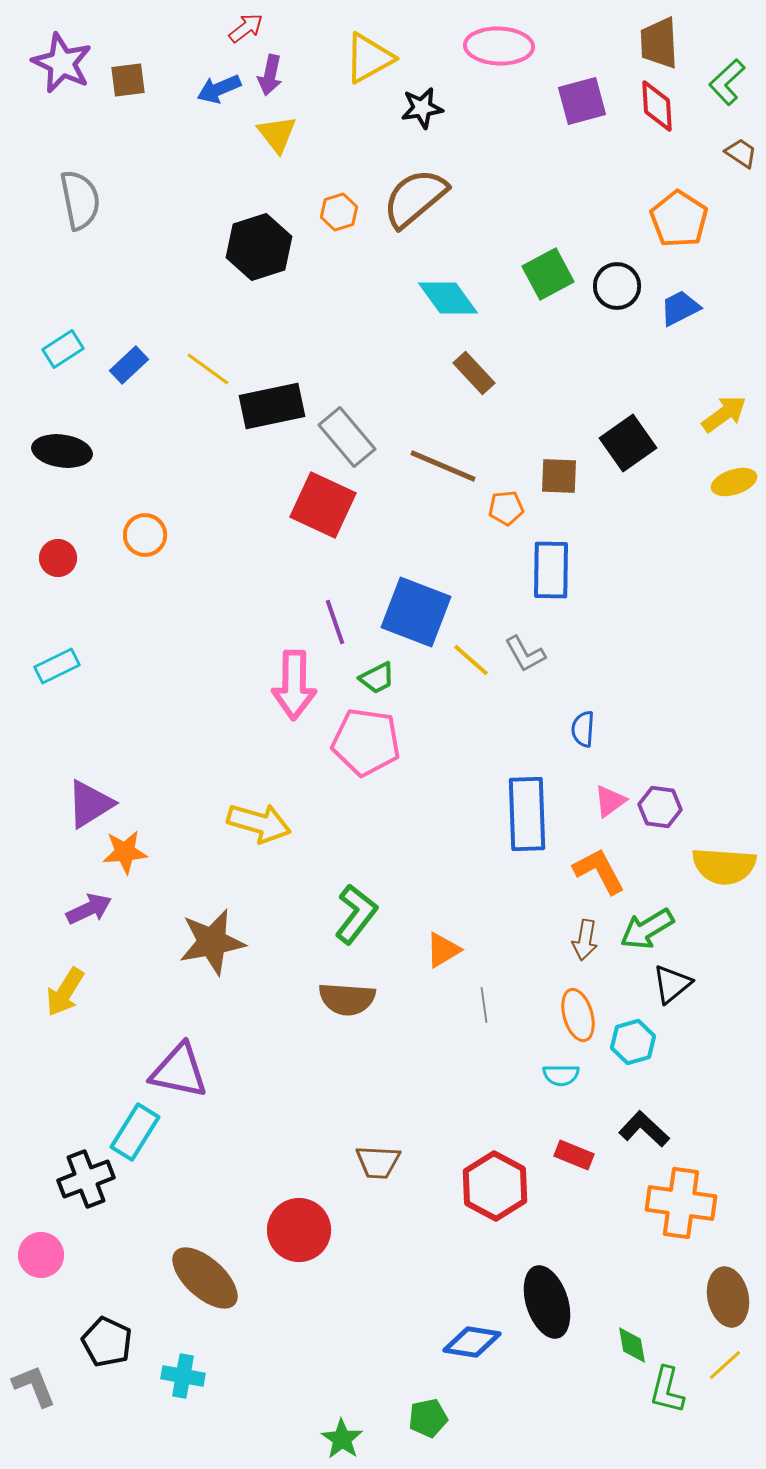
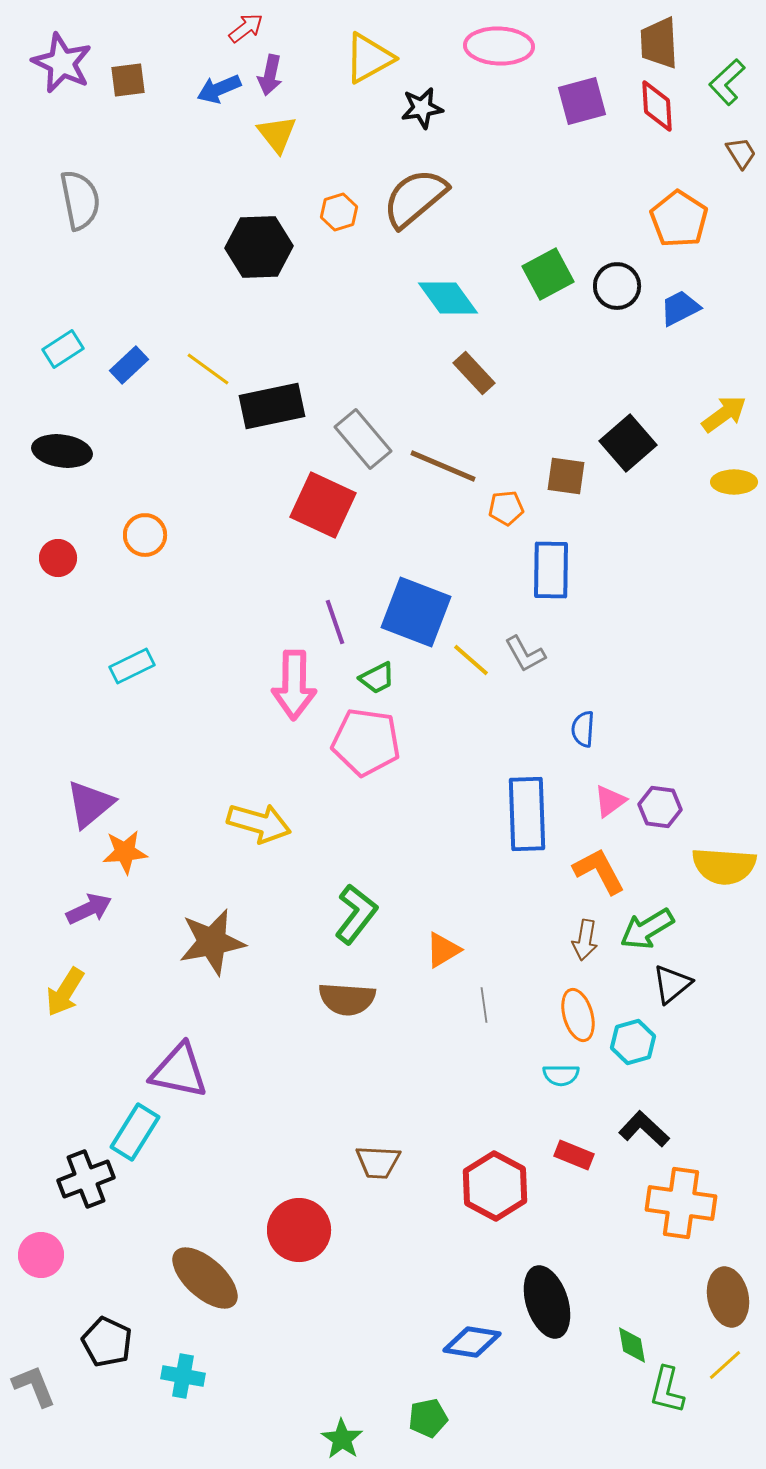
brown trapezoid at (741, 153): rotated 24 degrees clockwise
black hexagon at (259, 247): rotated 16 degrees clockwise
gray rectangle at (347, 437): moved 16 px right, 2 px down
black square at (628, 443): rotated 6 degrees counterclockwise
brown square at (559, 476): moved 7 px right; rotated 6 degrees clockwise
yellow ellipse at (734, 482): rotated 18 degrees clockwise
cyan rectangle at (57, 666): moved 75 px right
purple triangle at (90, 804): rotated 8 degrees counterclockwise
